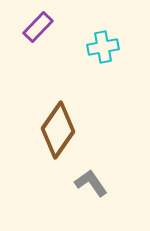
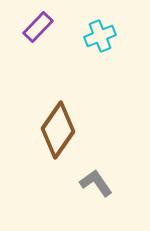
cyan cross: moved 3 px left, 11 px up; rotated 12 degrees counterclockwise
gray L-shape: moved 5 px right
